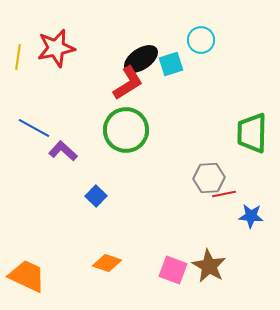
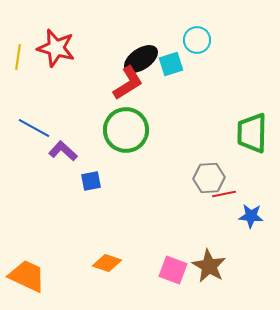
cyan circle: moved 4 px left
red star: rotated 27 degrees clockwise
blue square: moved 5 px left, 15 px up; rotated 35 degrees clockwise
